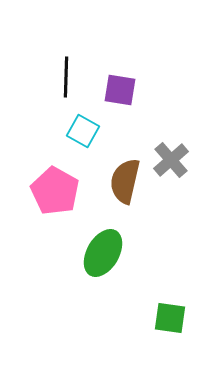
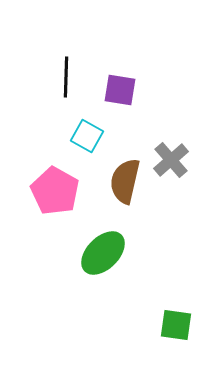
cyan square: moved 4 px right, 5 px down
green ellipse: rotated 15 degrees clockwise
green square: moved 6 px right, 7 px down
